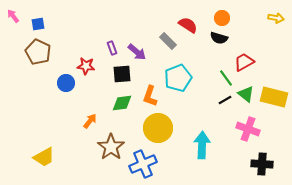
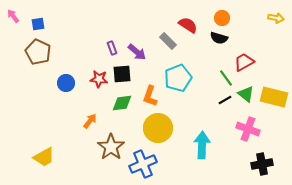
red star: moved 13 px right, 13 px down
black cross: rotated 15 degrees counterclockwise
